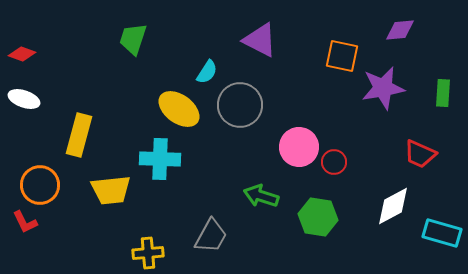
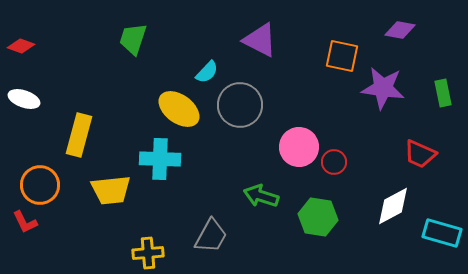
purple diamond: rotated 16 degrees clockwise
red diamond: moved 1 px left, 8 px up
cyan semicircle: rotated 10 degrees clockwise
purple star: rotated 18 degrees clockwise
green rectangle: rotated 16 degrees counterclockwise
